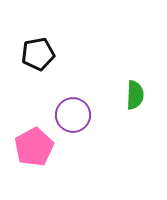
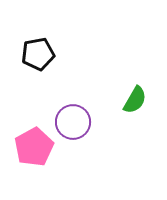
green semicircle: moved 5 px down; rotated 28 degrees clockwise
purple circle: moved 7 px down
